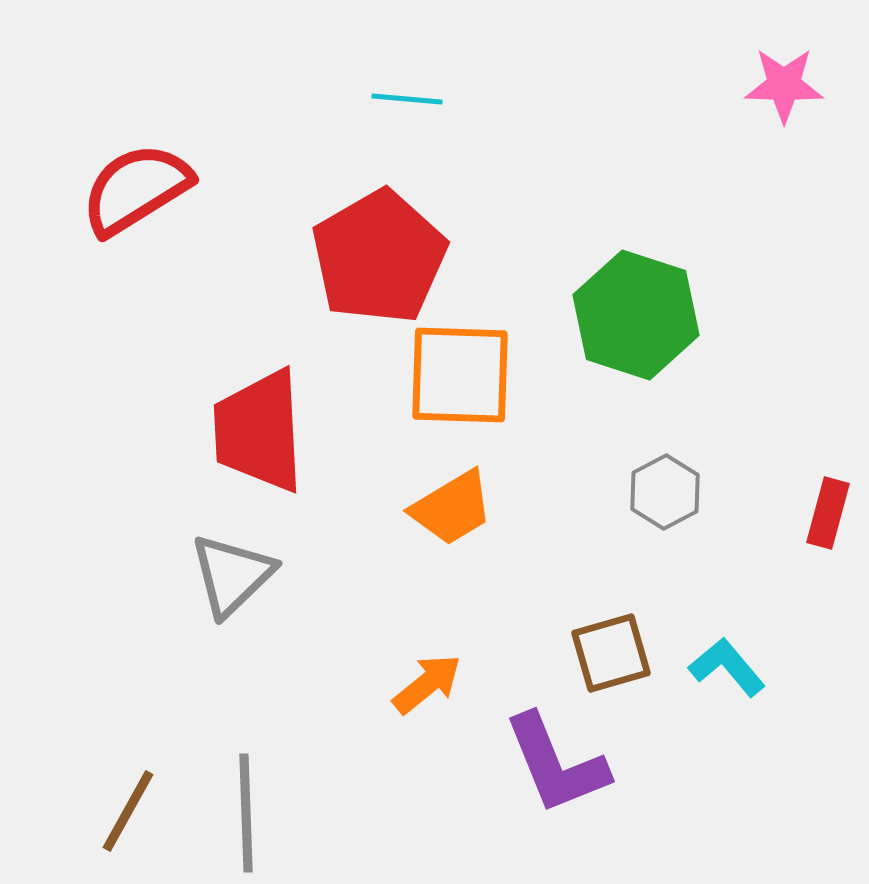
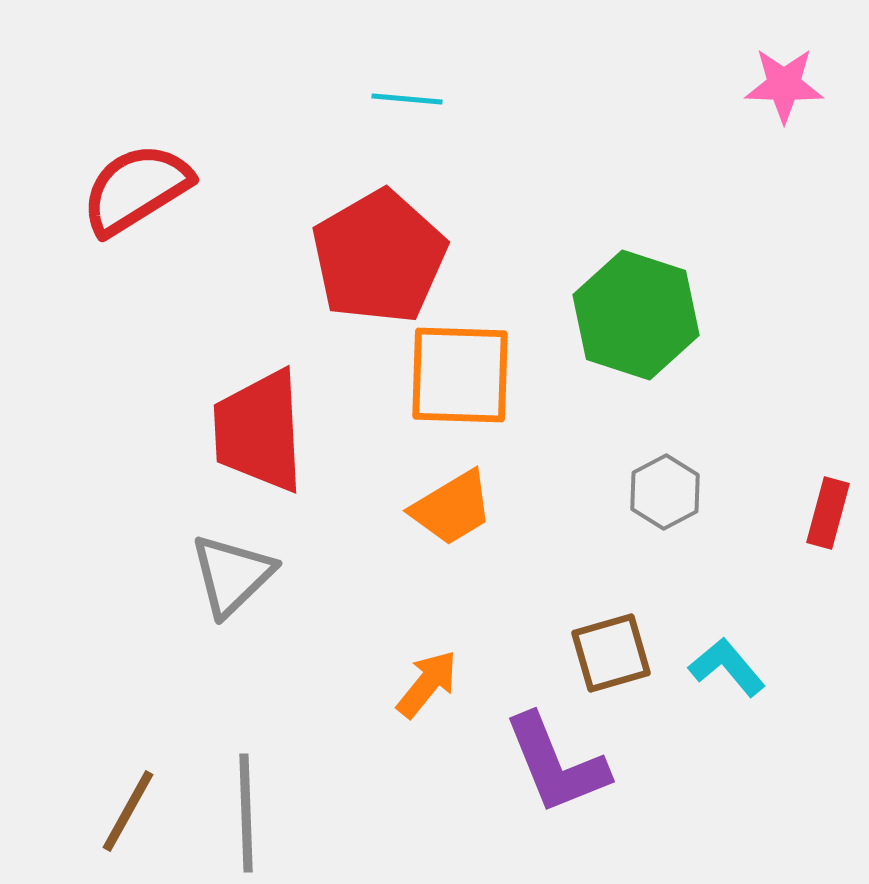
orange arrow: rotated 12 degrees counterclockwise
